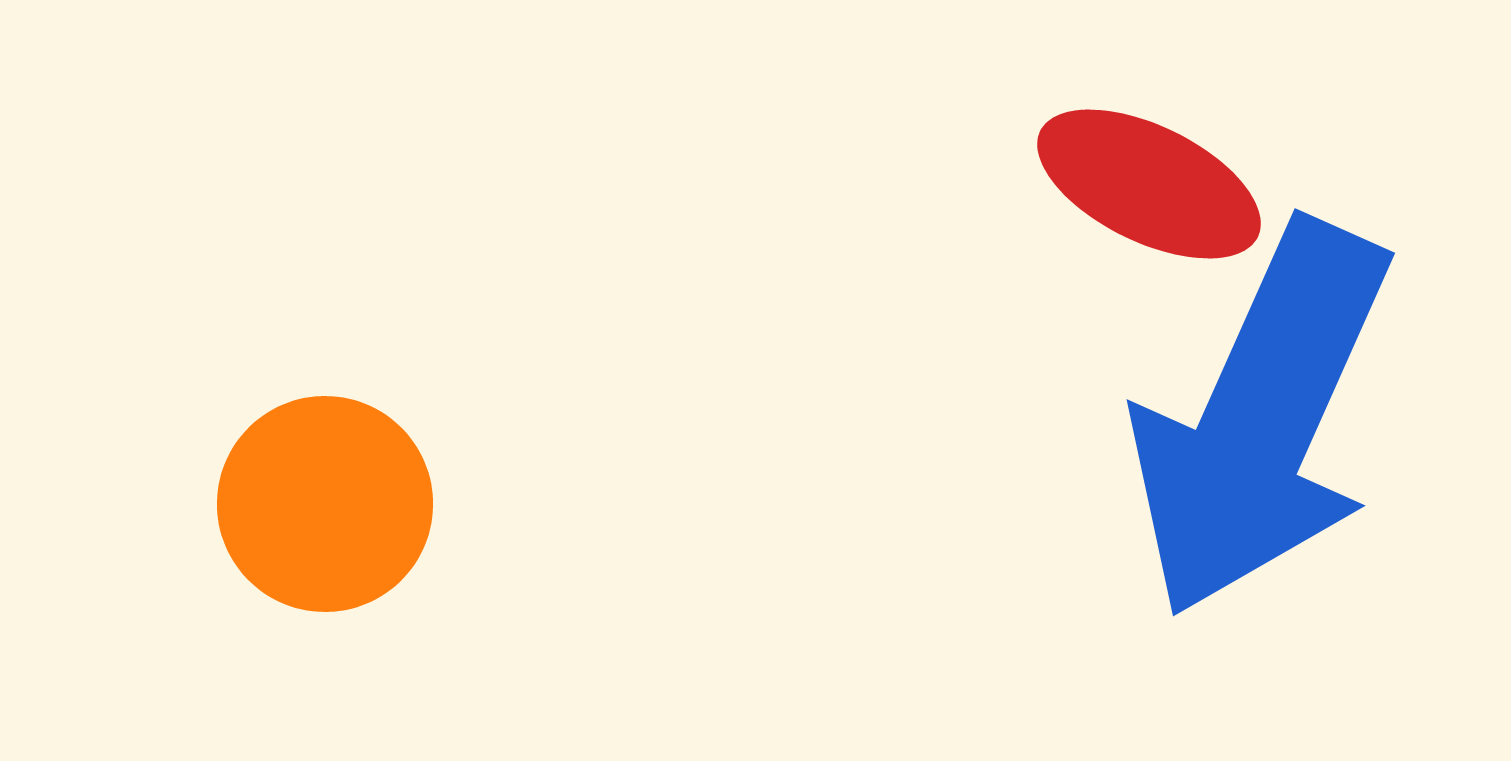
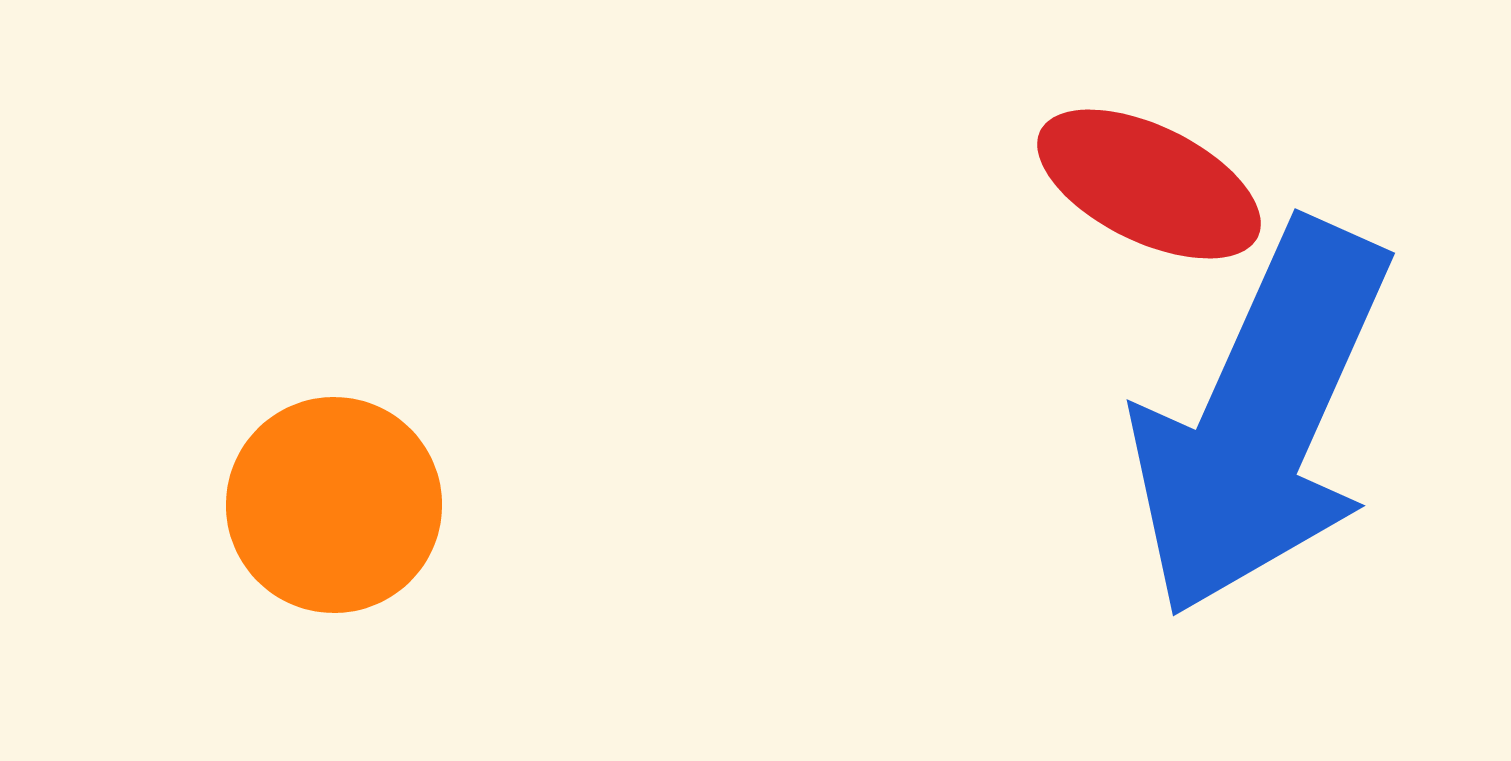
orange circle: moved 9 px right, 1 px down
